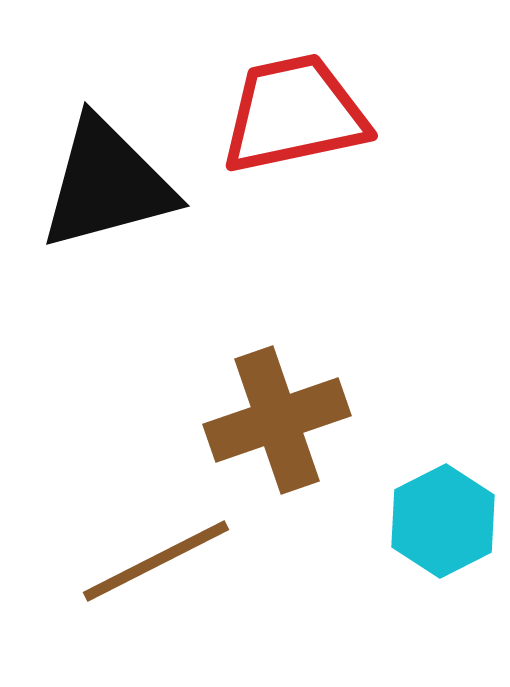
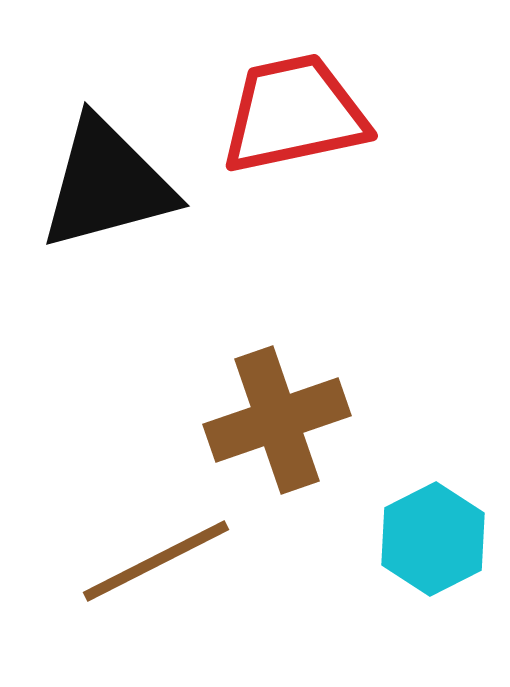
cyan hexagon: moved 10 px left, 18 px down
